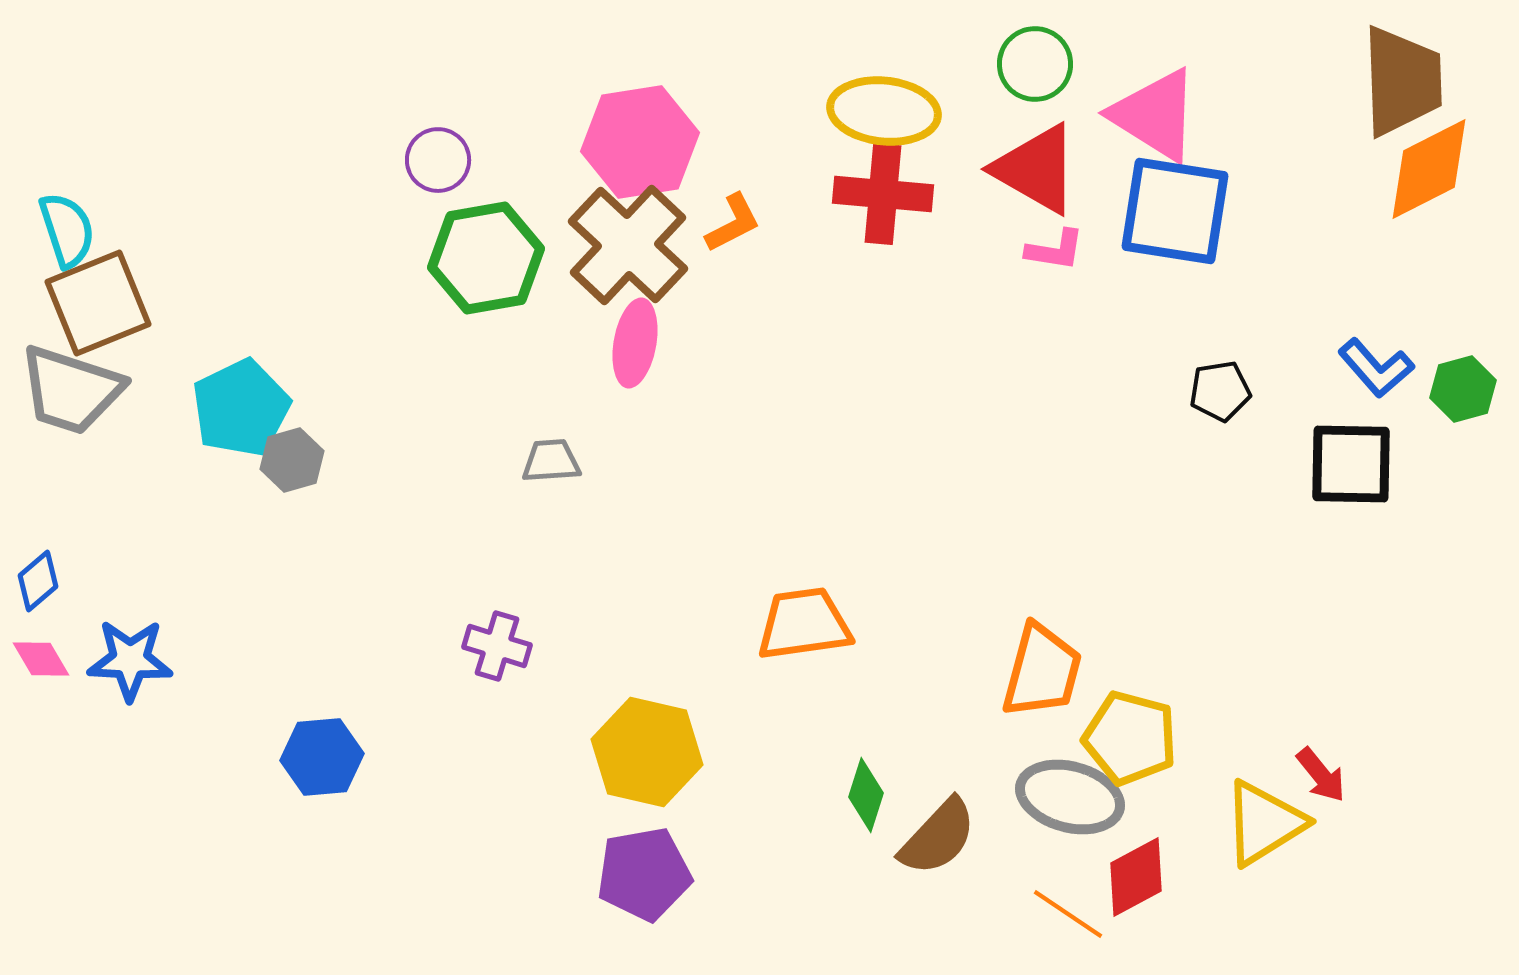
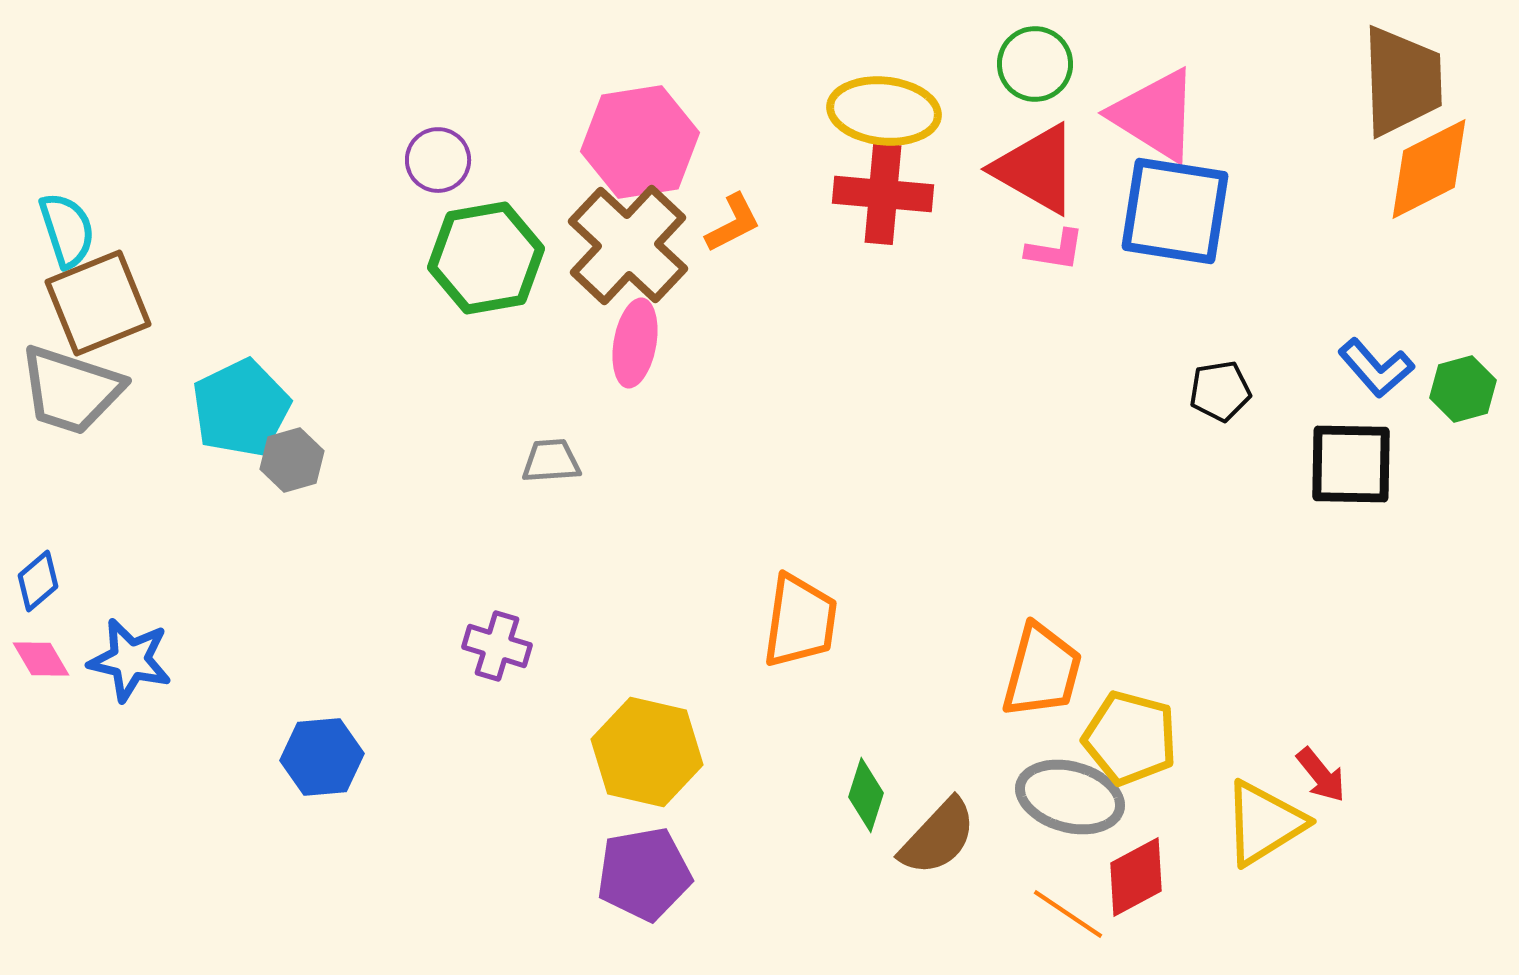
orange trapezoid at (804, 624): moved 4 px left, 3 px up; rotated 106 degrees clockwise
blue star at (130, 660): rotated 10 degrees clockwise
